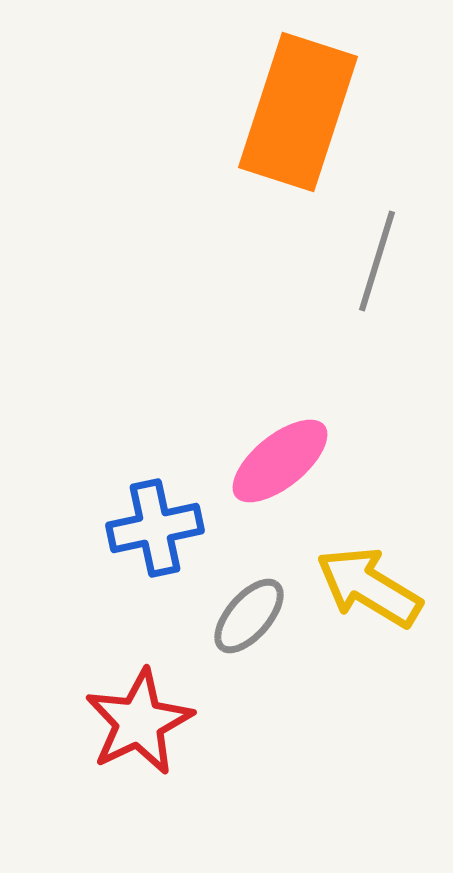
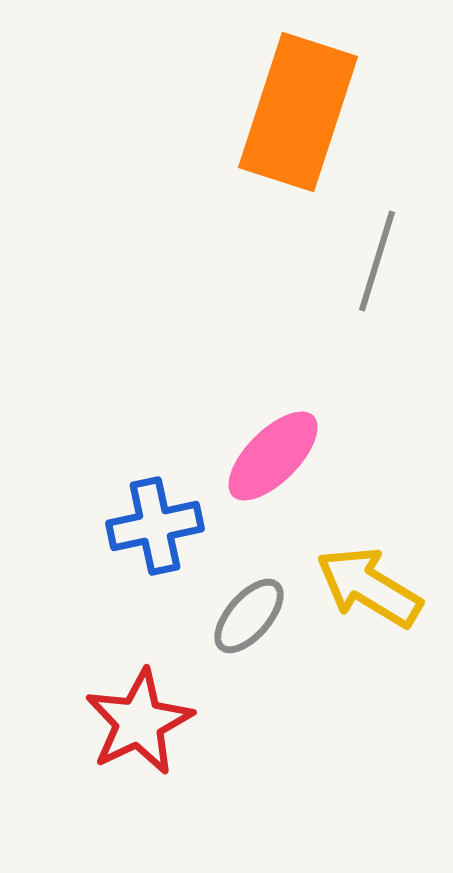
pink ellipse: moved 7 px left, 5 px up; rotated 6 degrees counterclockwise
blue cross: moved 2 px up
